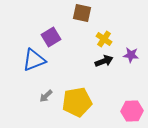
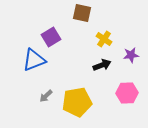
purple star: rotated 14 degrees counterclockwise
black arrow: moved 2 px left, 4 px down
pink hexagon: moved 5 px left, 18 px up
